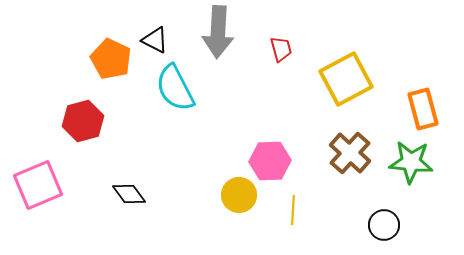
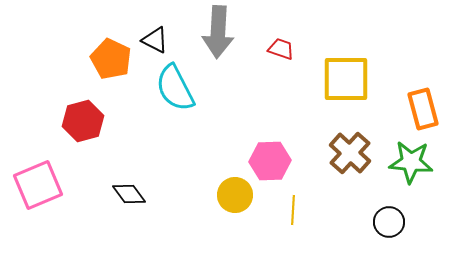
red trapezoid: rotated 56 degrees counterclockwise
yellow square: rotated 28 degrees clockwise
yellow circle: moved 4 px left
black circle: moved 5 px right, 3 px up
